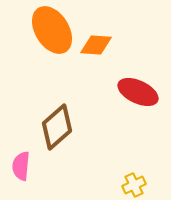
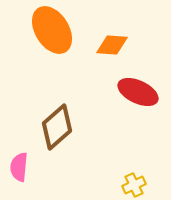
orange diamond: moved 16 px right
pink semicircle: moved 2 px left, 1 px down
